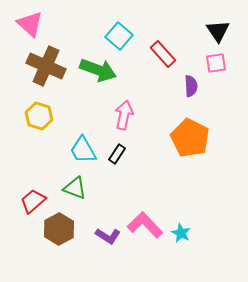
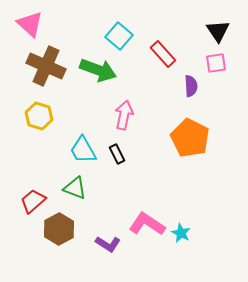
black rectangle: rotated 60 degrees counterclockwise
pink L-shape: moved 2 px right, 1 px up; rotated 12 degrees counterclockwise
purple L-shape: moved 8 px down
